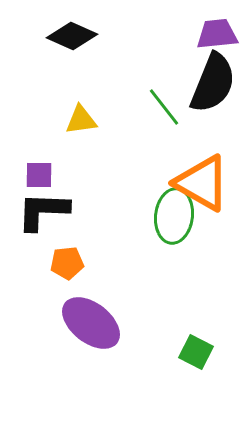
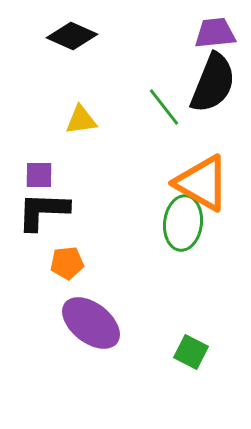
purple trapezoid: moved 2 px left, 1 px up
green ellipse: moved 9 px right, 7 px down
green square: moved 5 px left
